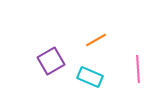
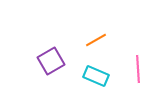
cyan rectangle: moved 6 px right, 1 px up
